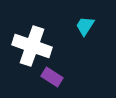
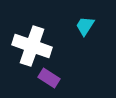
purple rectangle: moved 3 px left, 1 px down
